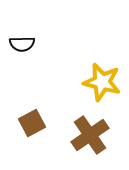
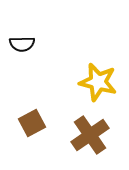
yellow star: moved 4 px left
